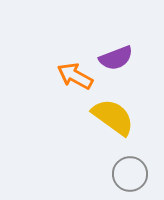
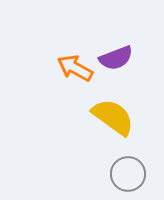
orange arrow: moved 8 px up
gray circle: moved 2 px left
